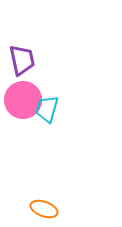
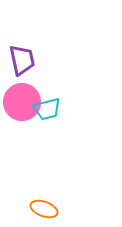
pink circle: moved 1 px left, 2 px down
cyan trapezoid: rotated 120 degrees counterclockwise
